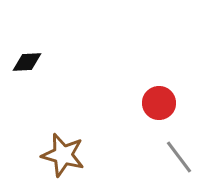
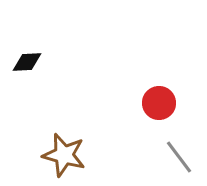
brown star: moved 1 px right
